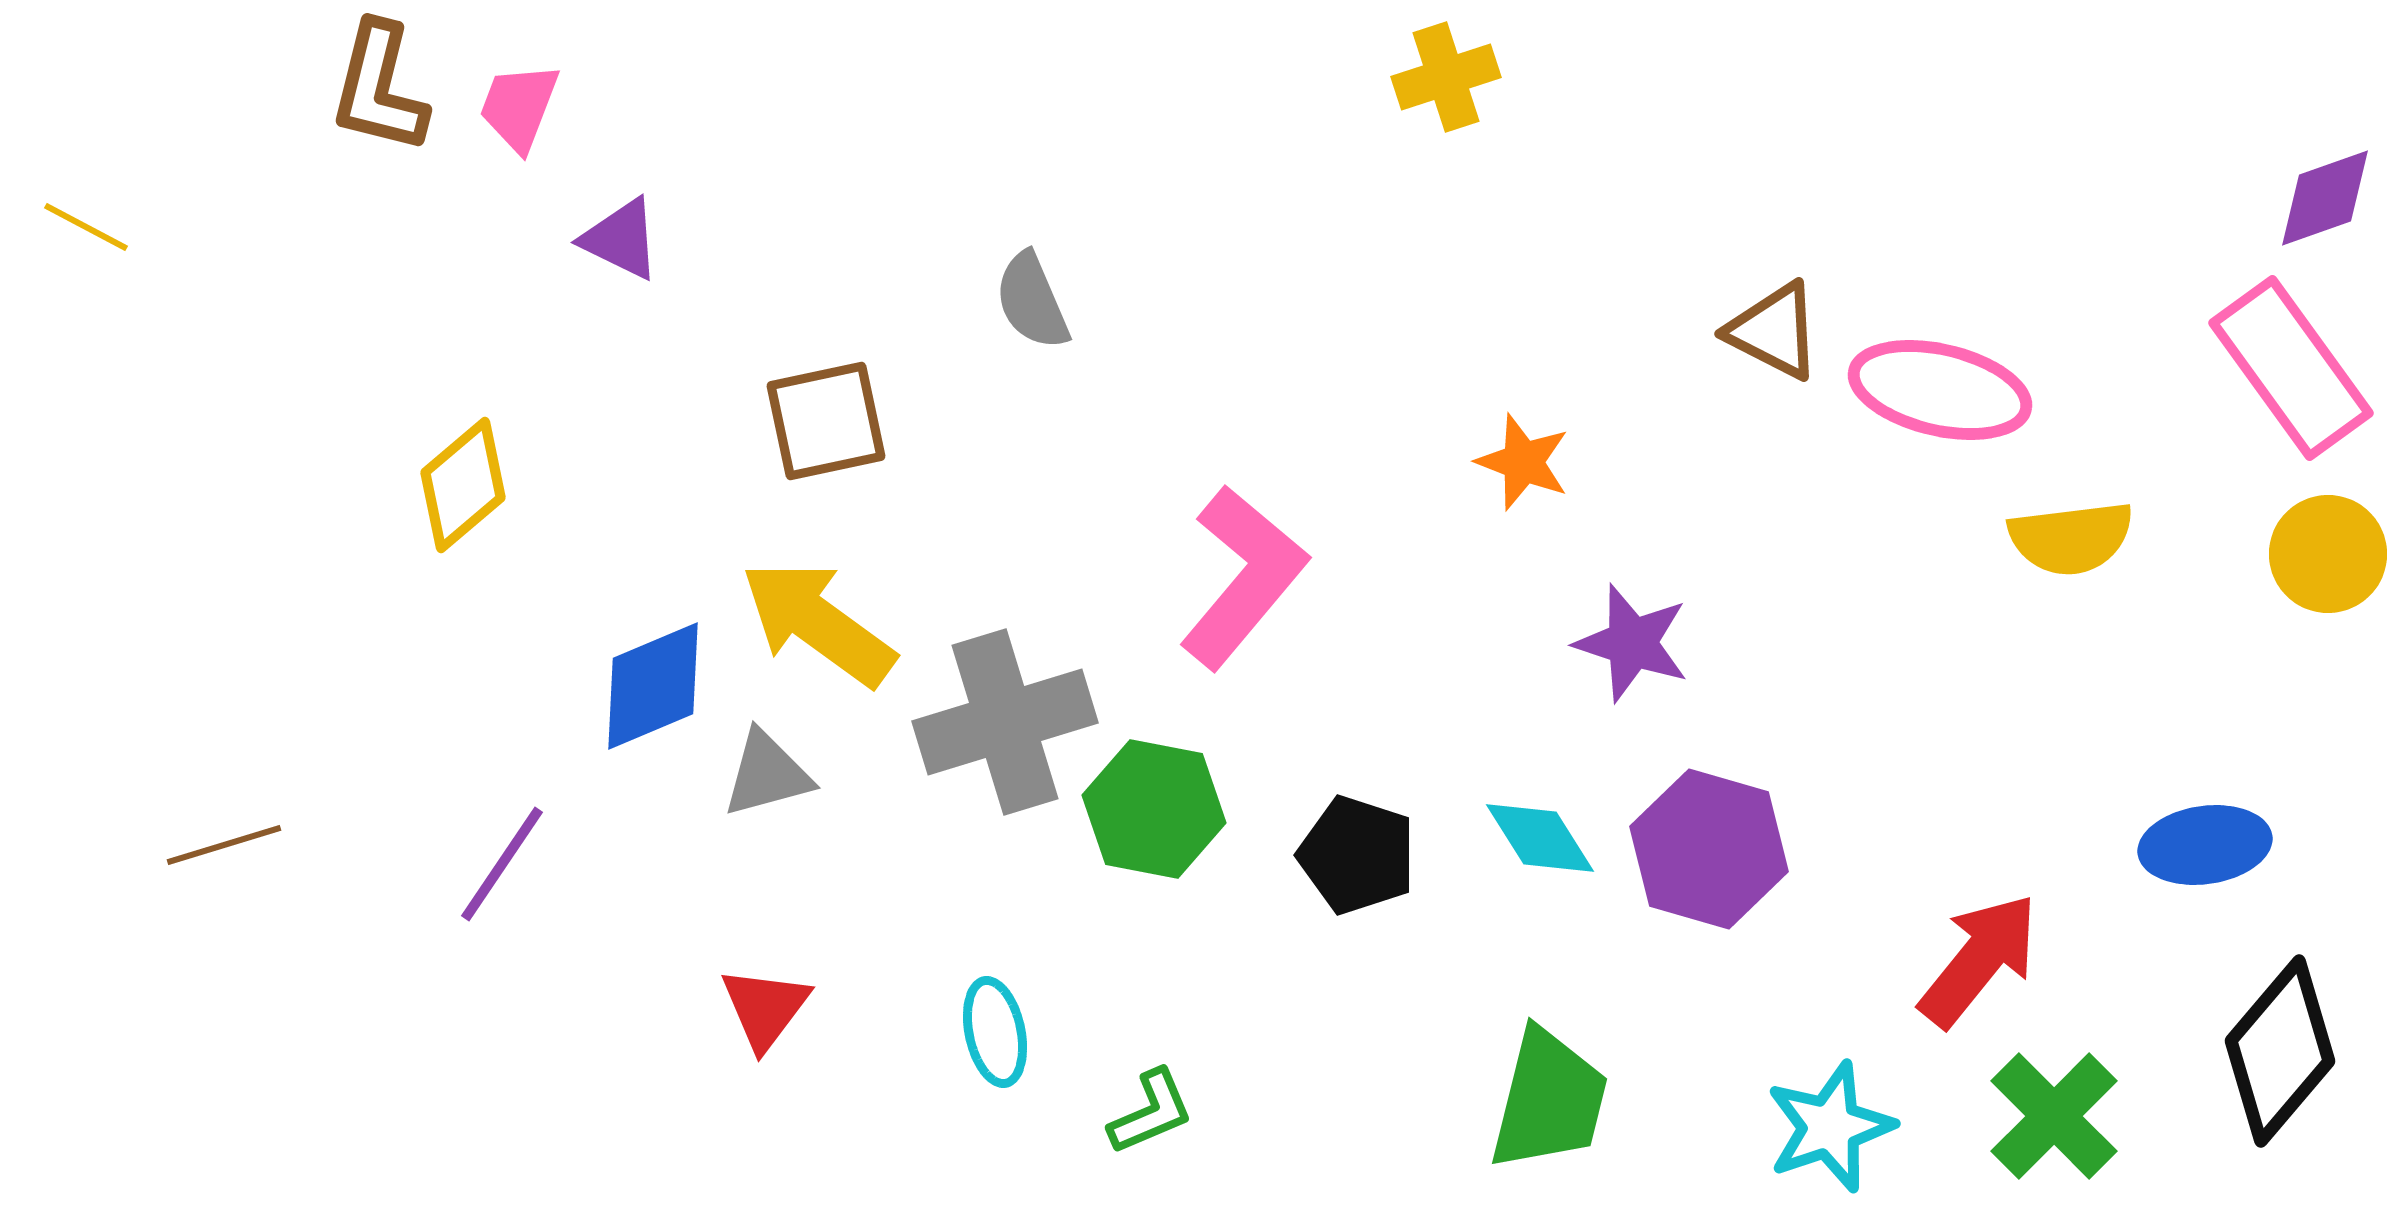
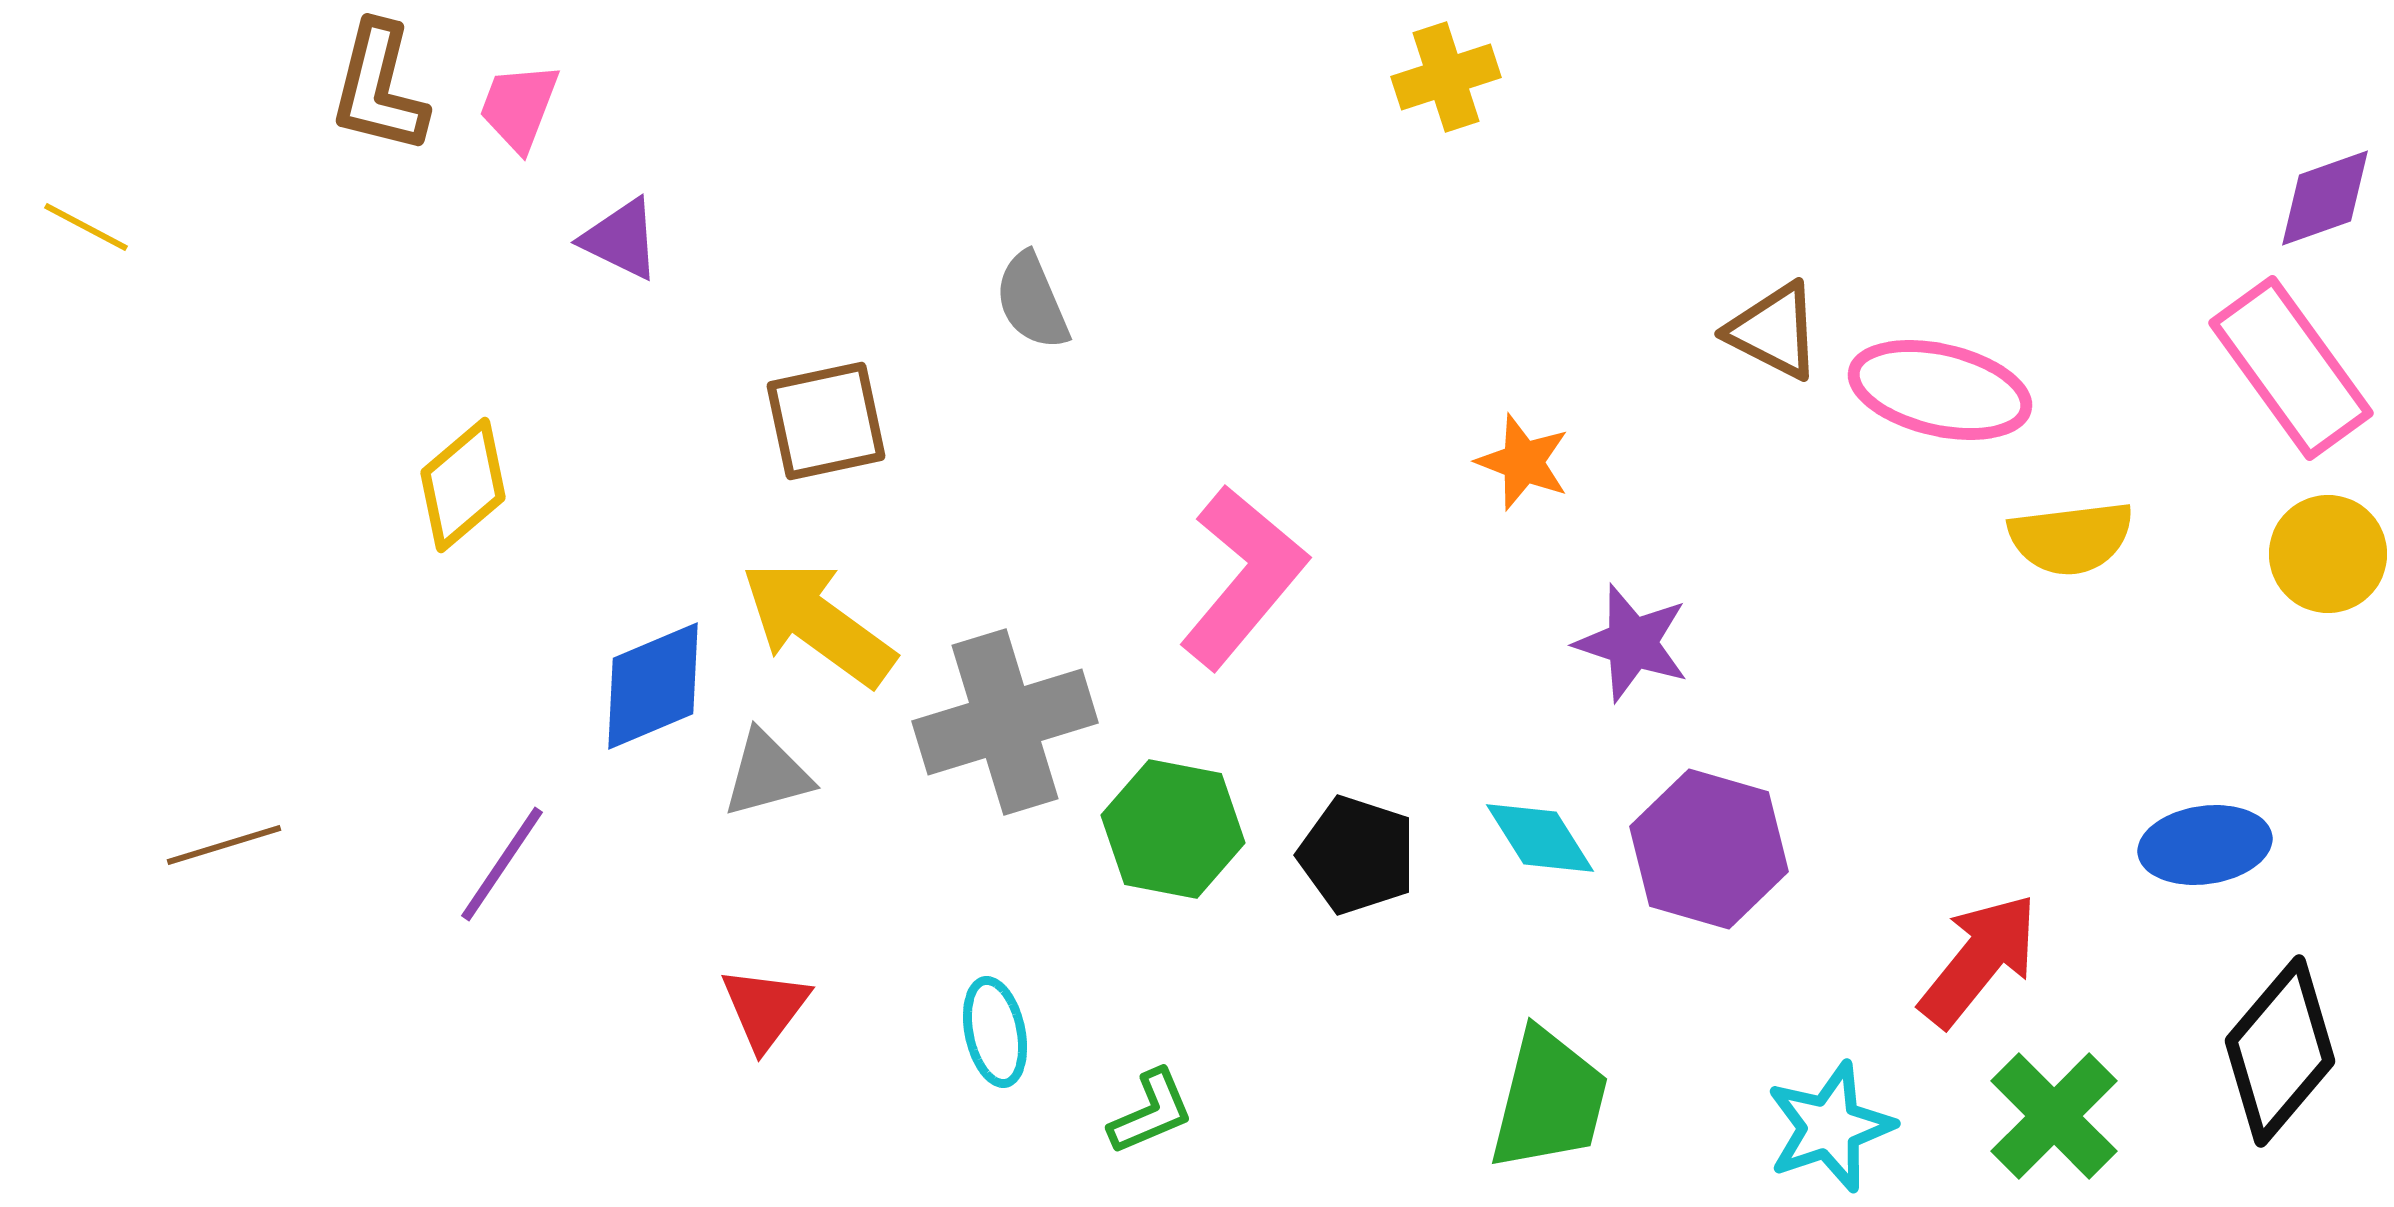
green hexagon: moved 19 px right, 20 px down
